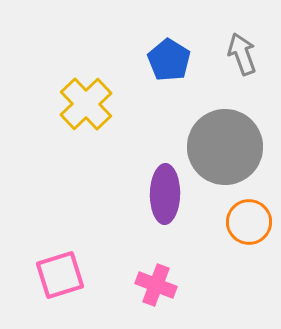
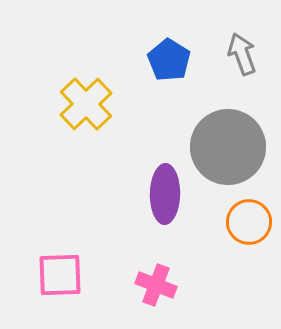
gray circle: moved 3 px right
pink square: rotated 15 degrees clockwise
